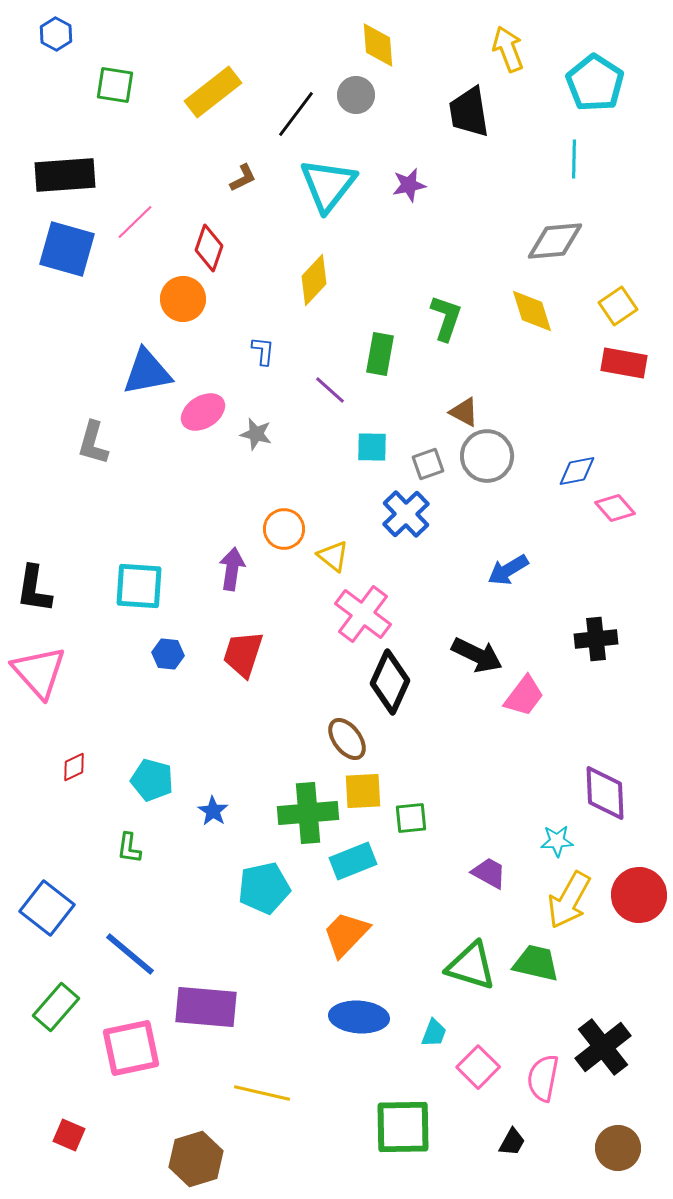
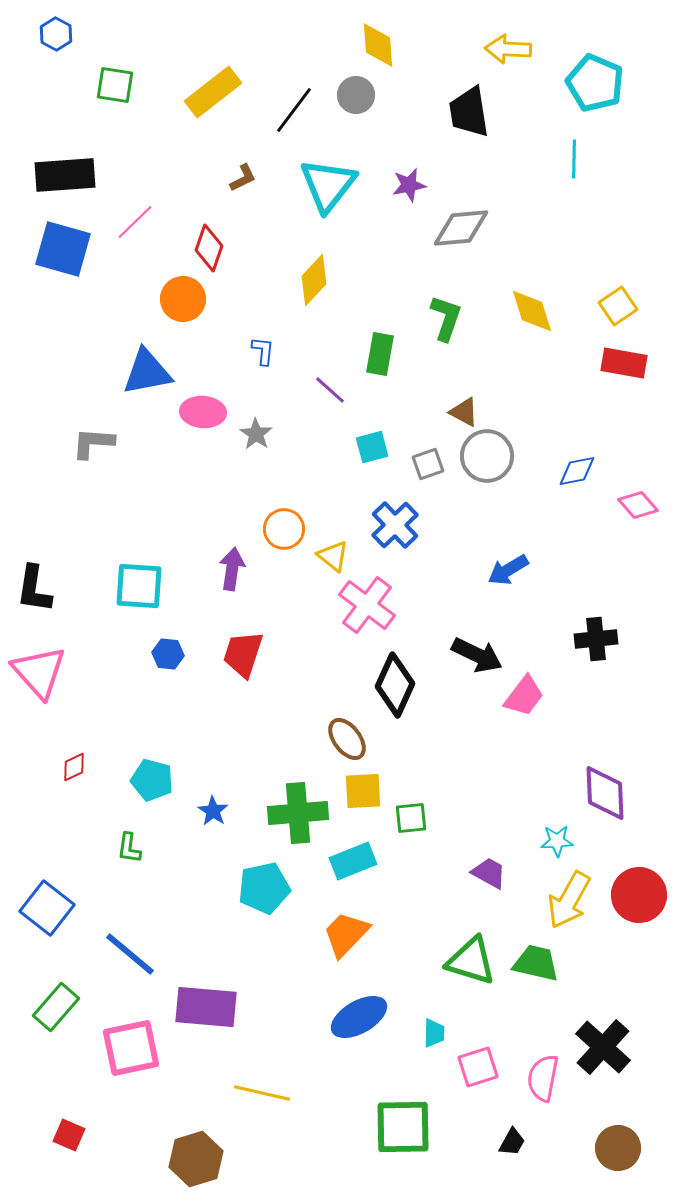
yellow arrow at (508, 49): rotated 66 degrees counterclockwise
cyan pentagon at (595, 83): rotated 10 degrees counterclockwise
black line at (296, 114): moved 2 px left, 4 px up
gray diamond at (555, 241): moved 94 px left, 13 px up
blue square at (67, 249): moved 4 px left
pink ellipse at (203, 412): rotated 36 degrees clockwise
gray star at (256, 434): rotated 20 degrees clockwise
gray L-shape at (93, 443): rotated 78 degrees clockwise
cyan square at (372, 447): rotated 16 degrees counterclockwise
pink diamond at (615, 508): moved 23 px right, 3 px up
blue cross at (406, 514): moved 11 px left, 11 px down
pink cross at (363, 614): moved 4 px right, 9 px up
black diamond at (390, 682): moved 5 px right, 3 px down
green cross at (308, 813): moved 10 px left
green triangle at (471, 966): moved 5 px up
blue ellipse at (359, 1017): rotated 34 degrees counterclockwise
cyan trapezoid at (434, 1033): rotated 20 degrees counterclockwise
black cross at (603, 1047): rotated 10 degrees counterclockwise
pink square at (478, 1067): rotated 27 degrees clockwise
